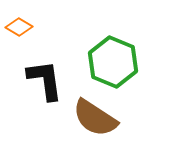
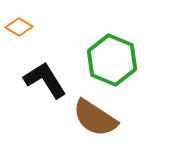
green hexagon: moved 1 px left, 2 px up
black L-shape: rotated 24 degrees counterclockwise
